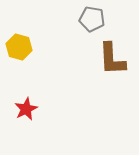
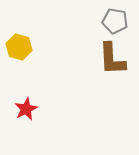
gray pentagon: moved 23 px right, 2 px down
